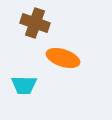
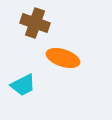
cyan trapezoid: moved 1 px left; rotated 28 degrees counterclockwise
